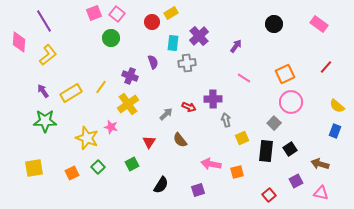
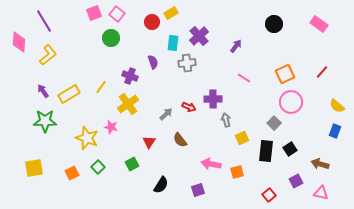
red line at (326, 67): moved 4 px left, 5 px down
yellow rectangle at (71, 93): moved 2 px left, 1 px down
